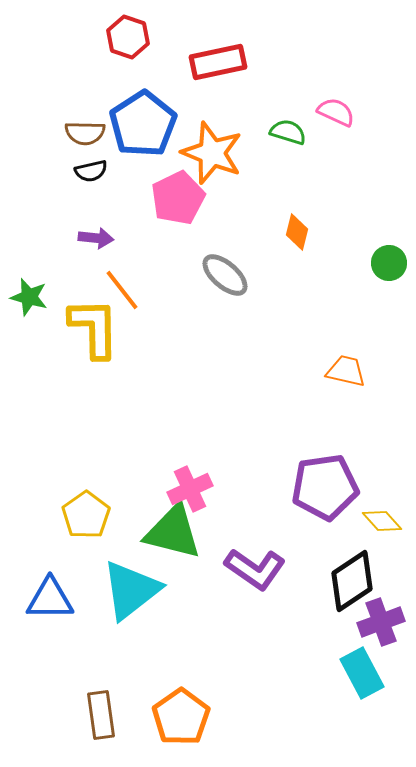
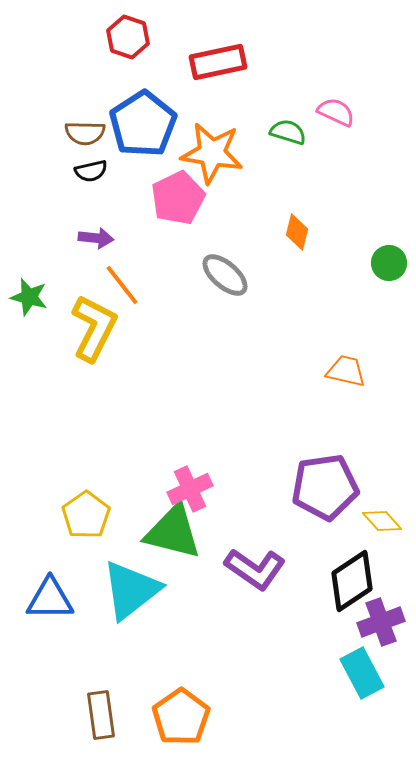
orange star: rotated 12 degrees counterclockwise
orange line: moved 5 px up
yellow L-shape: rotated 28 degrees clockwise
